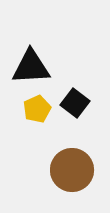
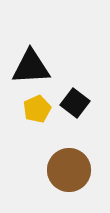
brown circle: moved 3 px left
